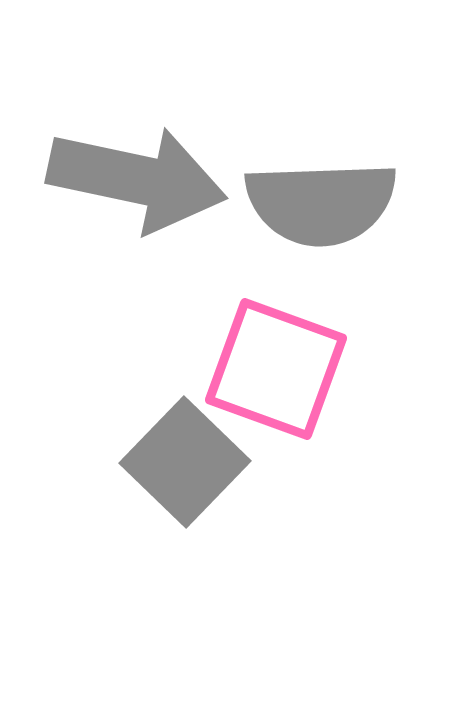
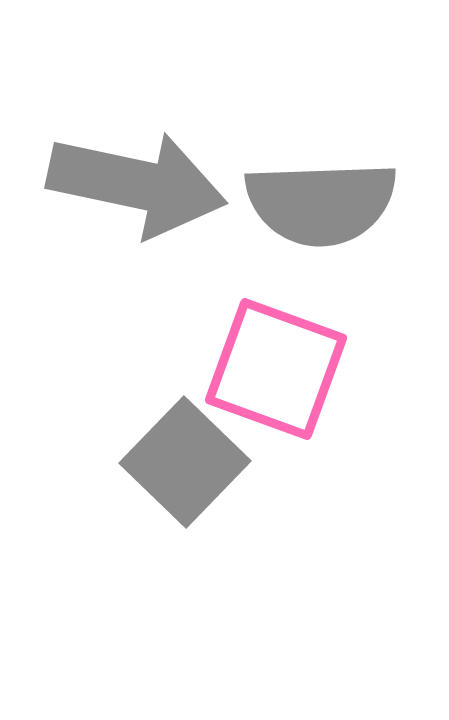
gray arrow: moved 5 px down
